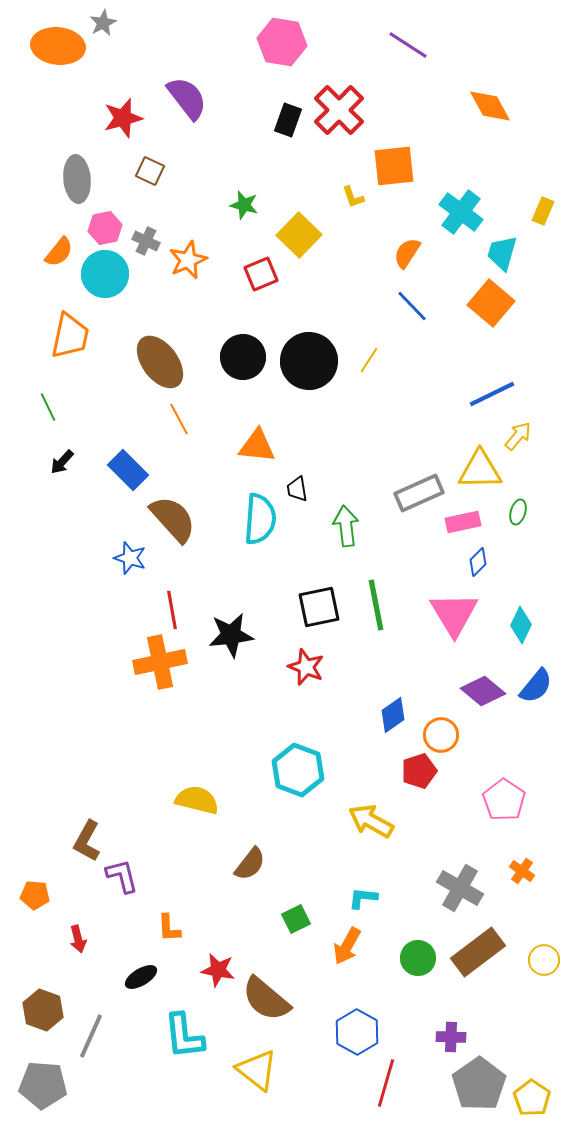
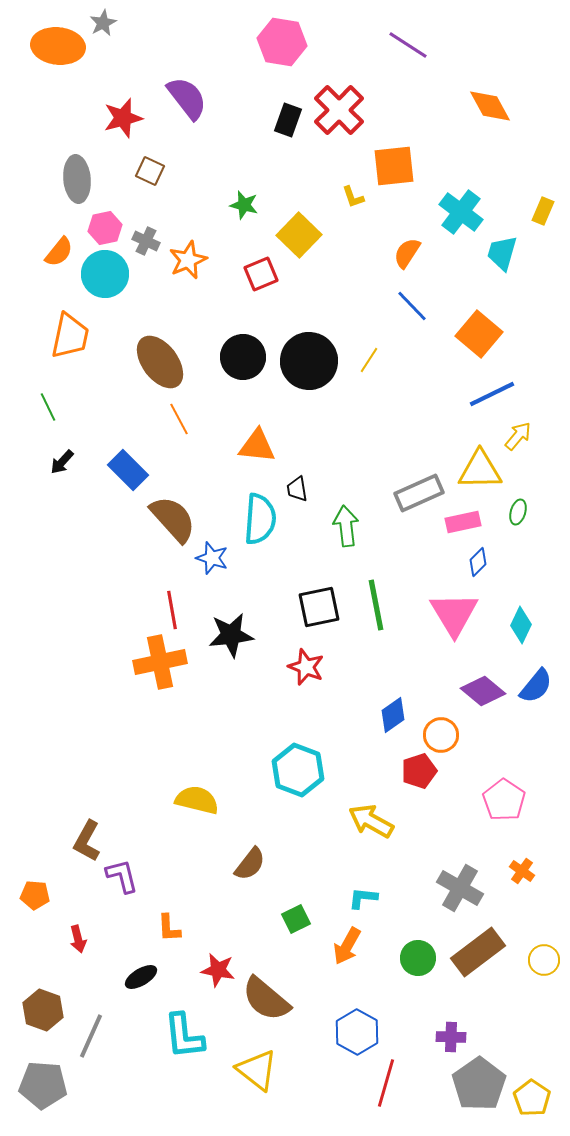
orange square at (491, 303): moved 12 px left, 31 px down
blue star at (130, 558): moved 82 px right
